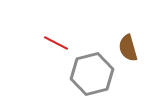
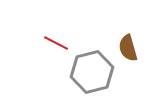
gray hexagon: moved 2 px up
